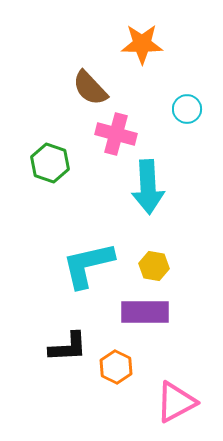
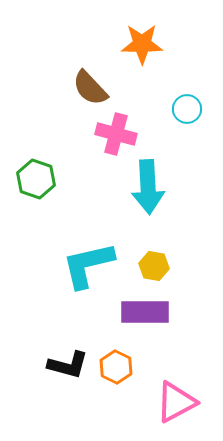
green hexagon: moved 14 px left, 16 px down
black L-shape: moved 18 px down; rotated 18 degrees clockwise
